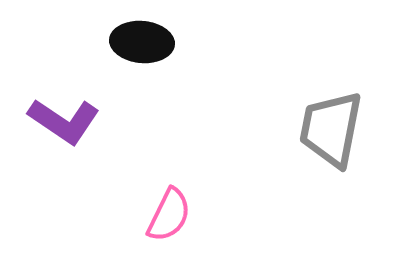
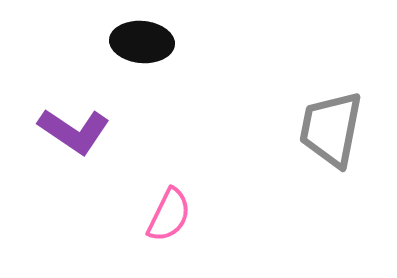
purple L-shape: moved 10 px right, 10 px down
